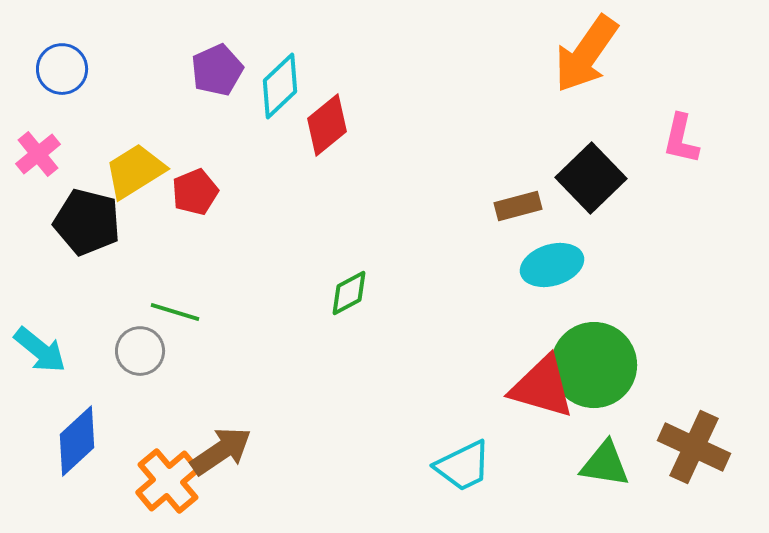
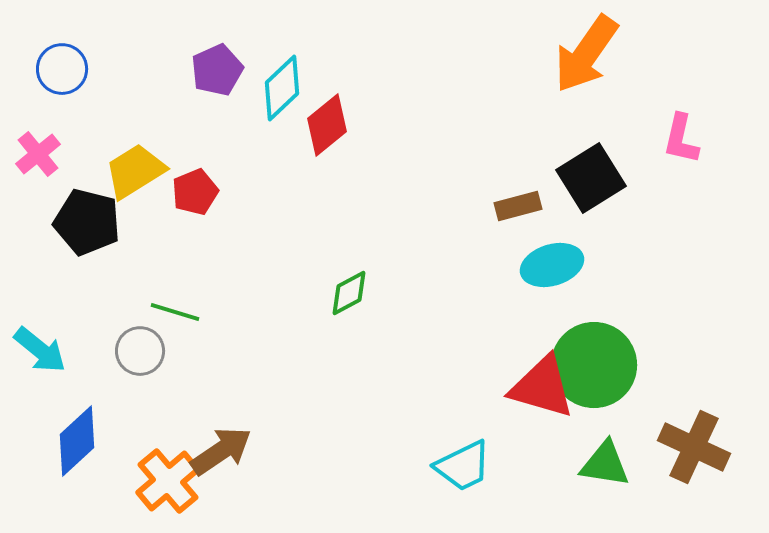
cyan diamond: moved 2 px right, 2 px down
black square: rotated 12 degrees clockwise
